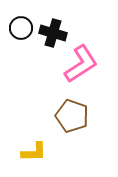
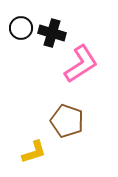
black cross: moved 1 px left
brown pentagon: moved 5 px left, 5 px down
yellow L-shape: rotated 16 degrees counterclockwise
